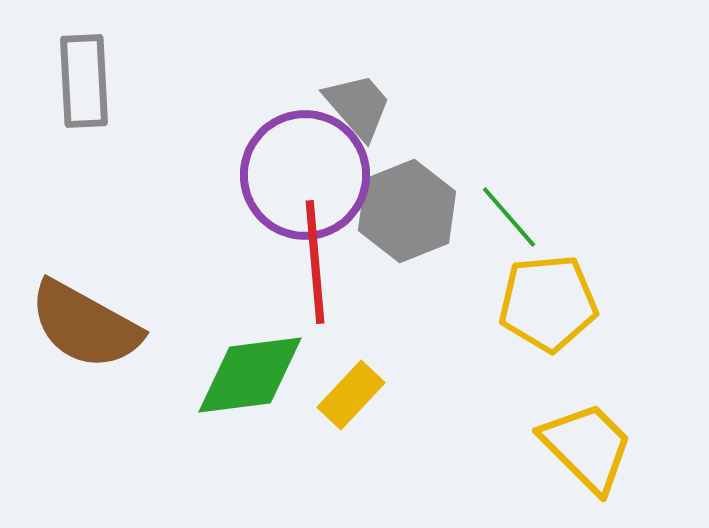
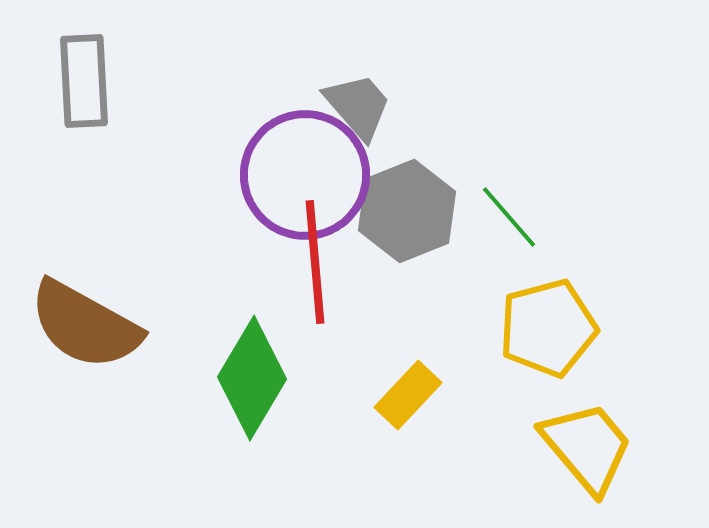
yellow pentagon: moved 25 px down; rotated 10 degrees counterclockwise
green diamond: moved 2 px right, 3 px down; rotated 52 degrees counterclockwise
yellow rectangle: moved 57 px right
yellow trapezoid: rotated 5 degrees clockwise
